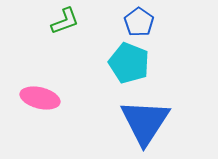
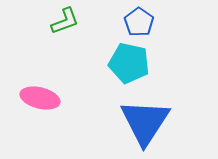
cyan pentagon: rotated 9 degrees counterclockwise
